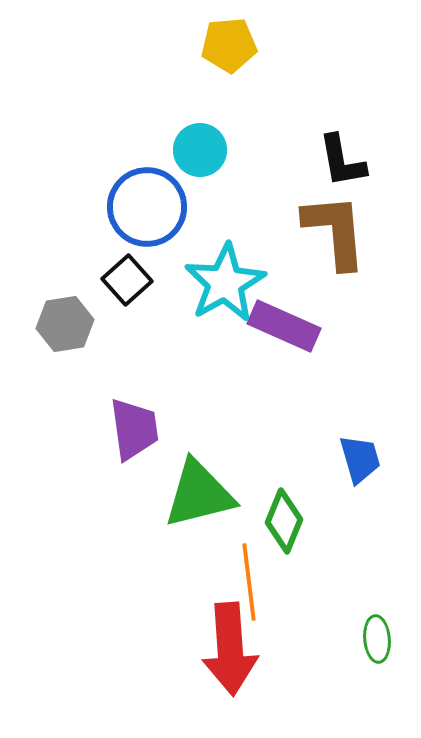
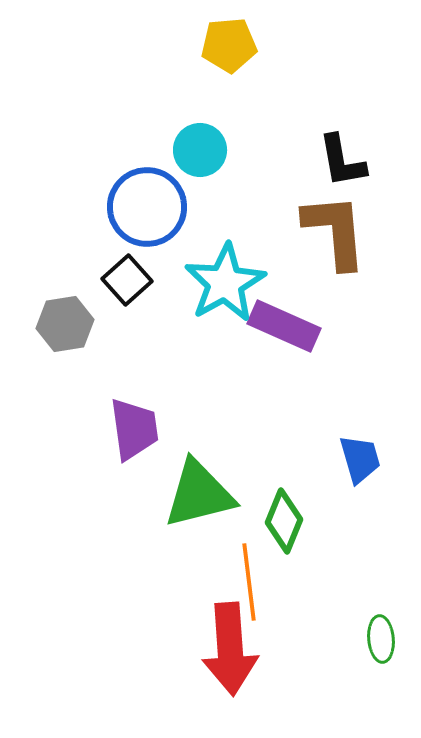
green ellipse: moved 4 px right
